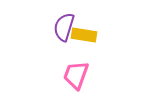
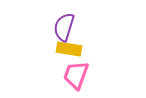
yellow rectangle: moved 15 px left, 14 px down
